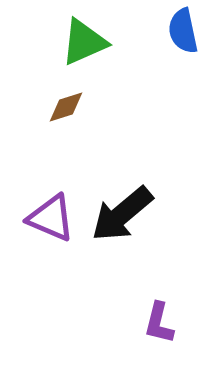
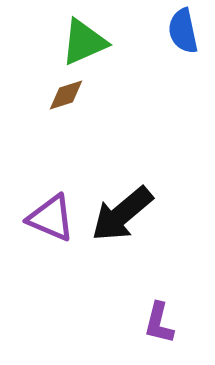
brown diamond: moved 12 px up
